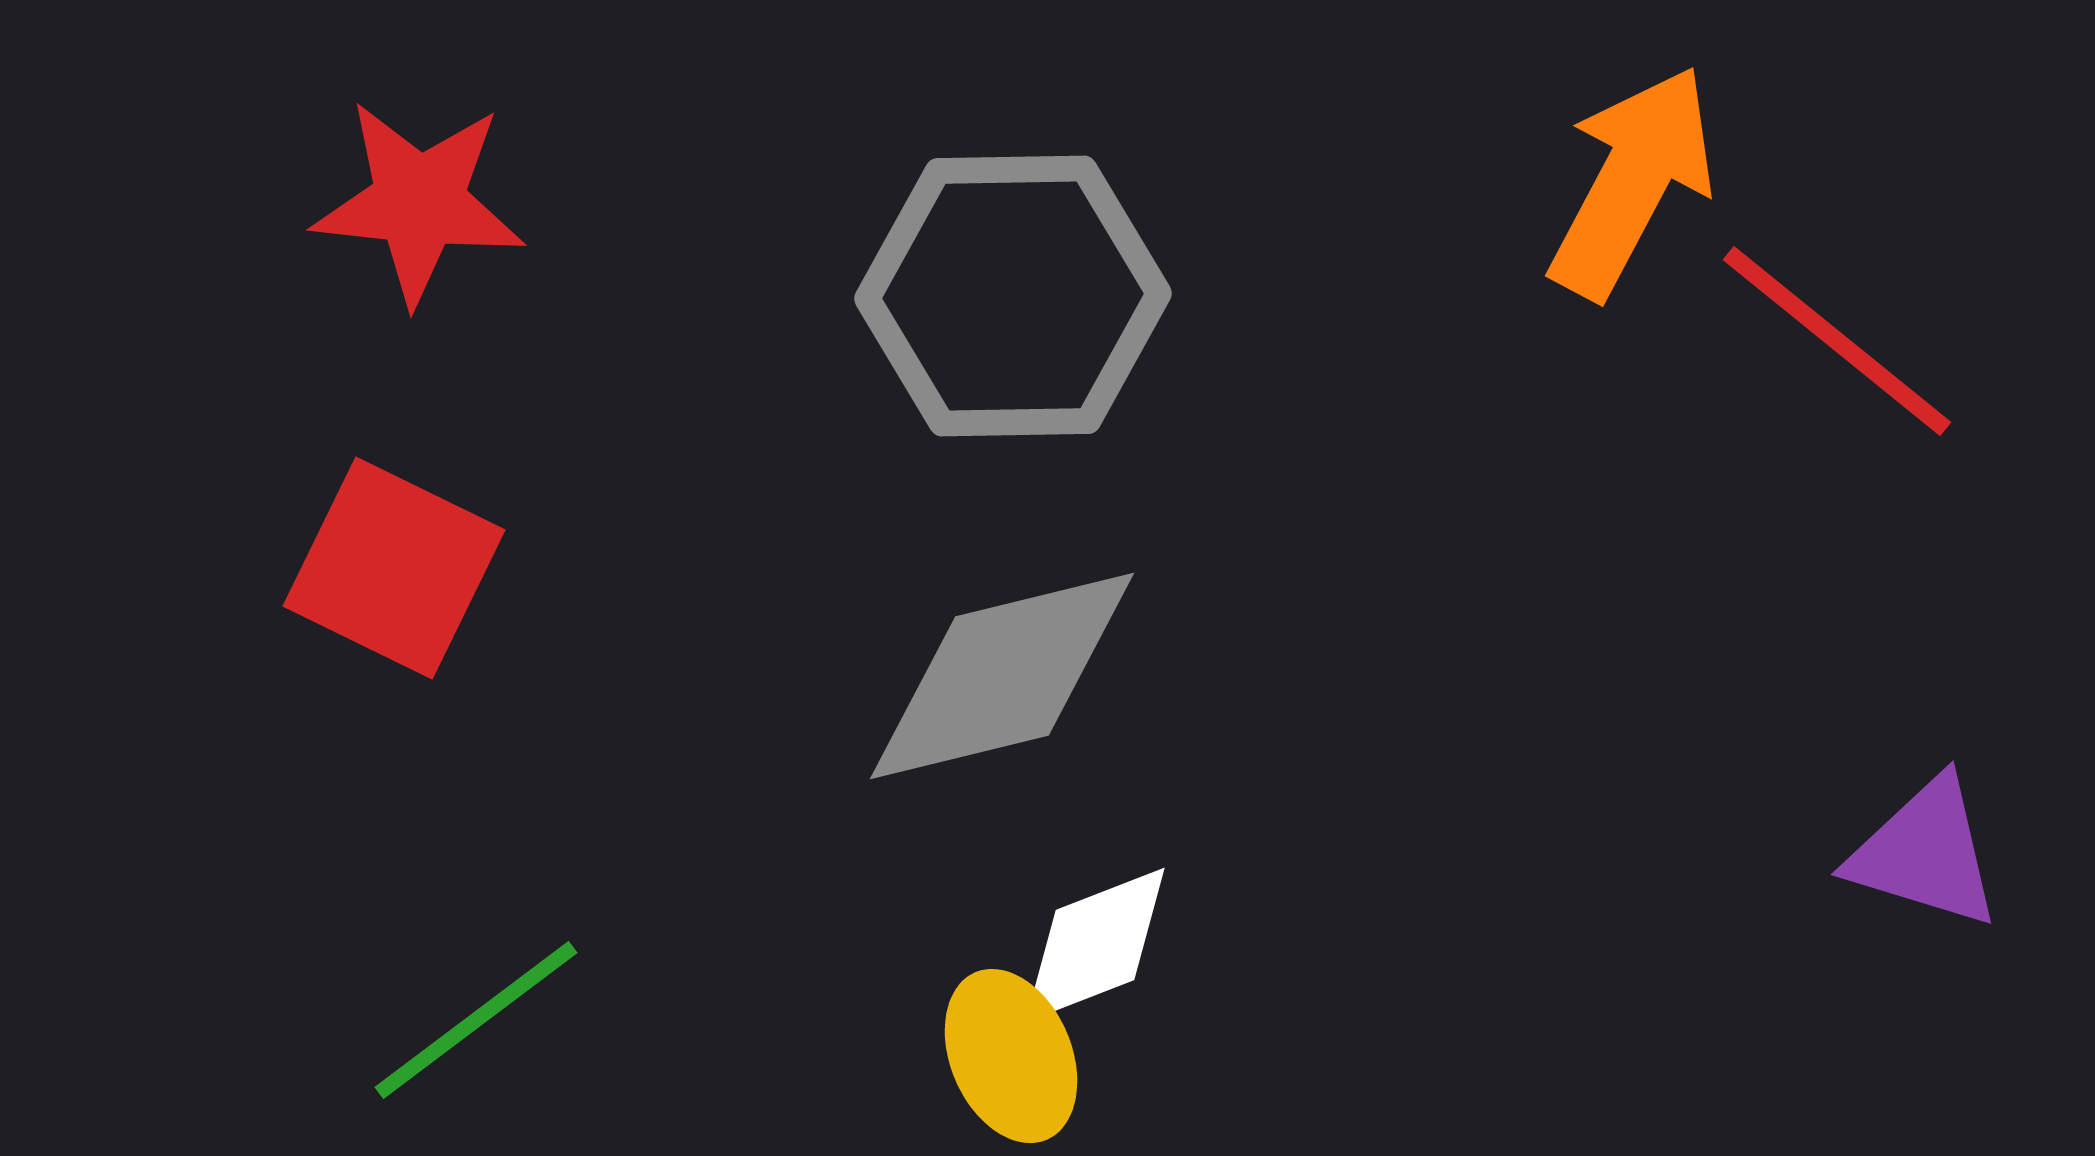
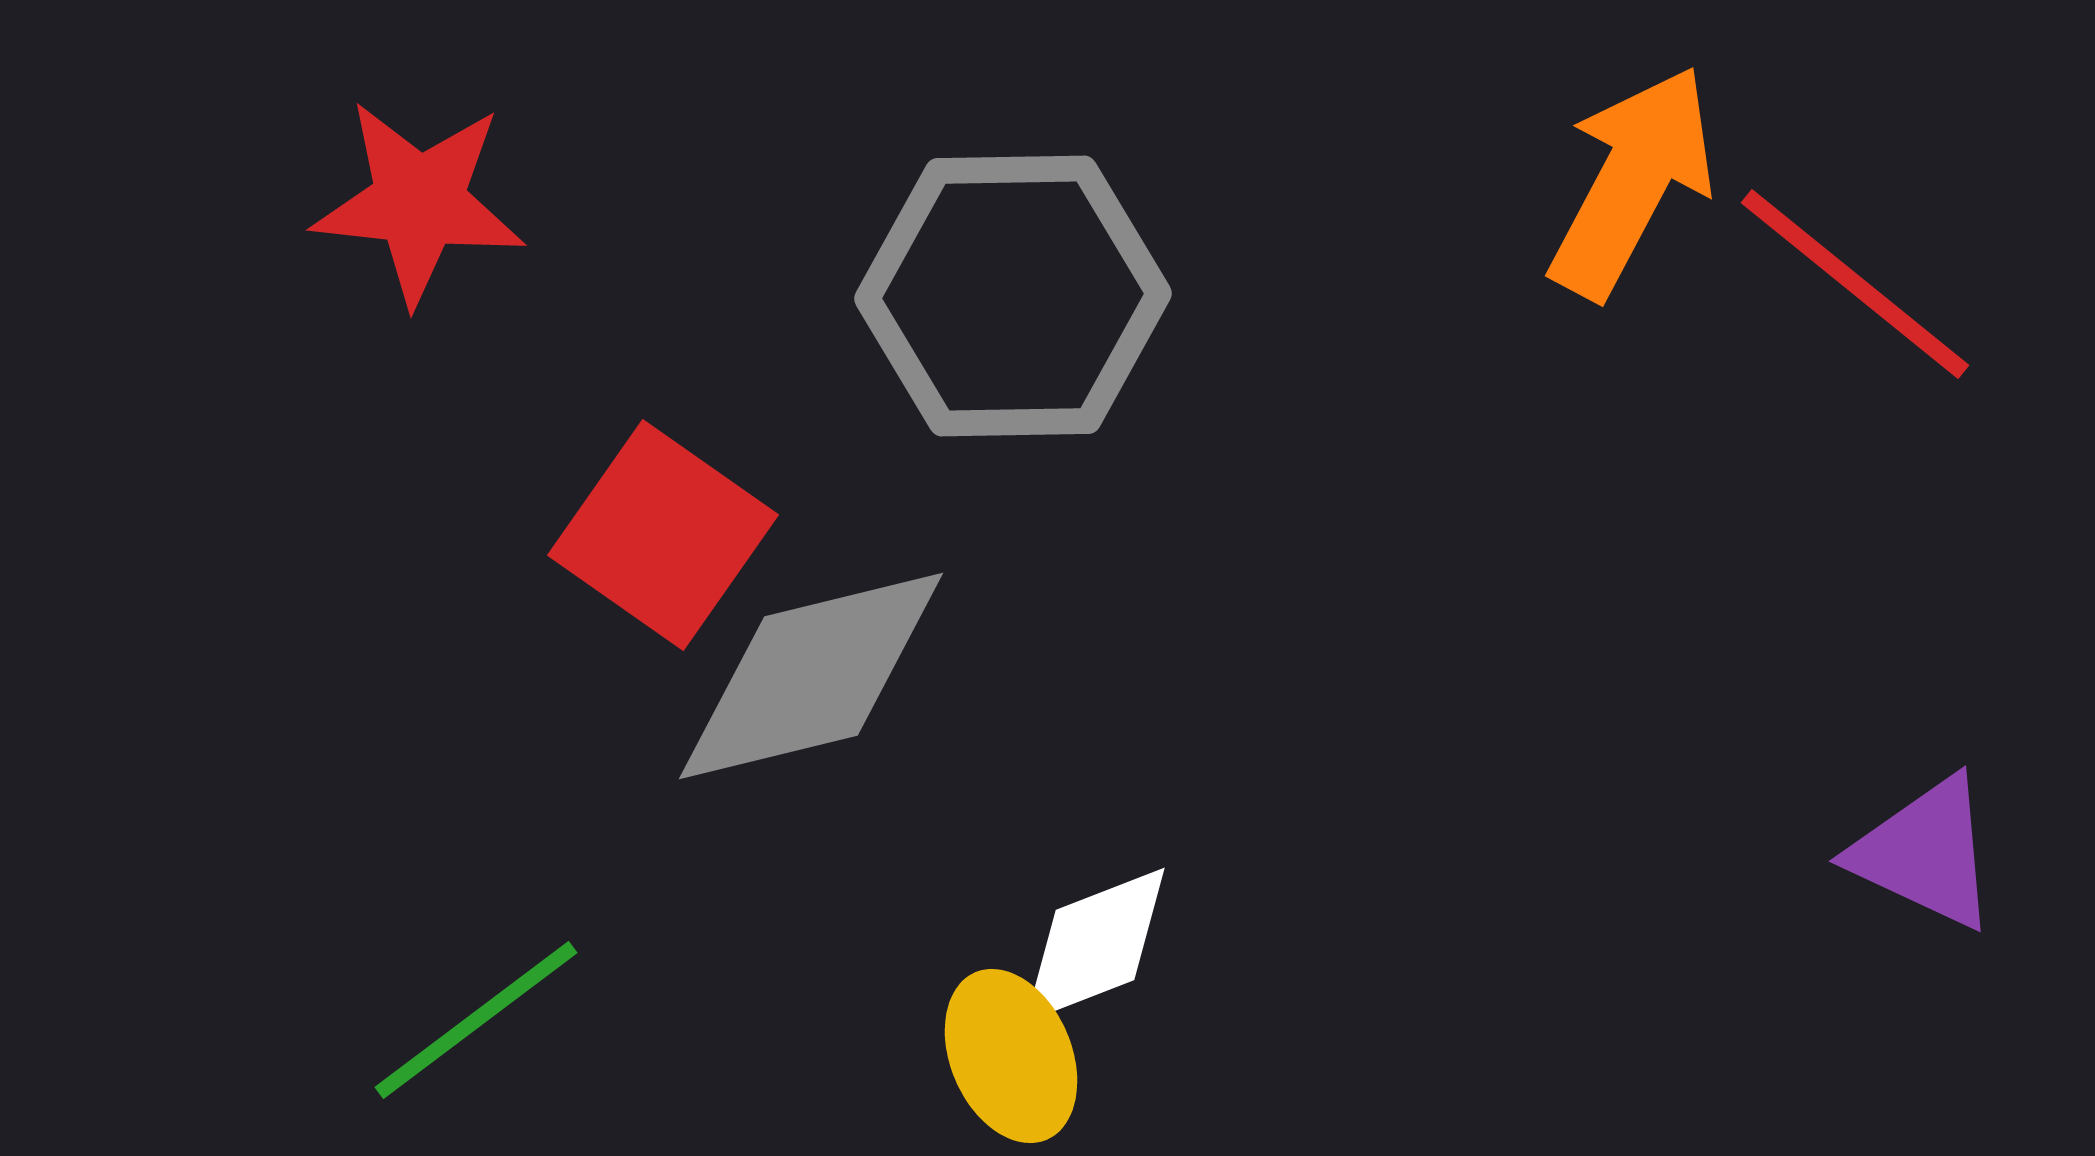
red line: moved 18 px right, 57 px up
red square: moved 269 px right, 33 px up; rotated 9 degrees clockwise
gray diamond: moved 191 px left
purple triangle: rotated 8 degrees clockwise
